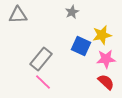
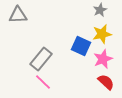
gray star: moved 28 px right, 2 px up
yellow star: moved 1 px up
pink star: moved 3 px left; rotated 18 degrees counterclockwise
